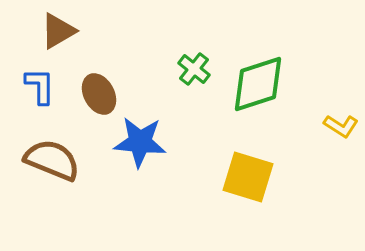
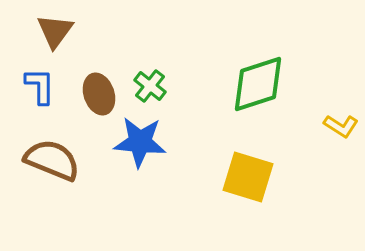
brown triangle: moved 3 px left; rotated 24 degrees counterclockwise
green cross: moved 44 px left, 17 px down
brown ellipse: rotated 9 degrees clockwise
